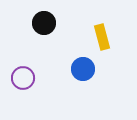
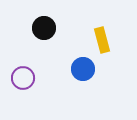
black circle: moved 5 px down
yellow rectangle: moved 3 px down
